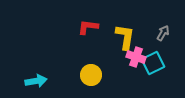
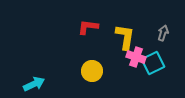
gray arrow: rotated 14 degrees counterclockwise
yellow circle: moved 1 px right, 4 px up
cyan arrow: moved 2 px left, 3 px down; rotated 15 degrees counterclockwise
